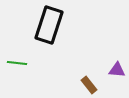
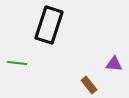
purple triangle: moved 3 px left, 6 px up
